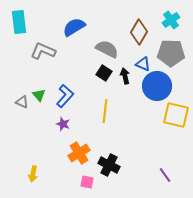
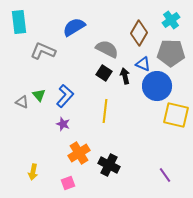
brown diamond: moved 1 px down
yellow arrow: moved 2 px up
pink square: moved 19 px left, 1 px down; rotated 32 degrees counterclockwise
